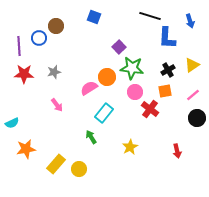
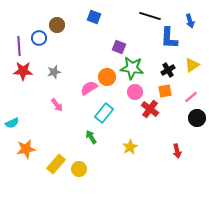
brown circle: moved 1 px right, 1 px up
blue L-shape: moved 2 px right
purple square: rotated 24 degrees counterclockwise
red star: moved 1 px left, 3 px up
pink line: moved 2 px left, 2 px down
